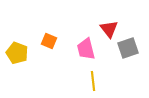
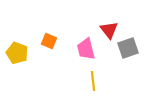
red triangle: moved 1 px down
